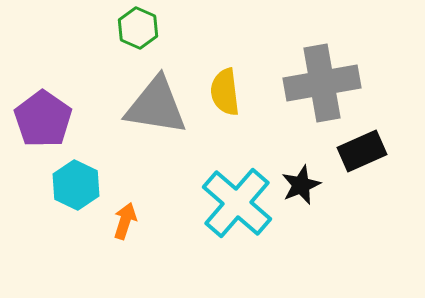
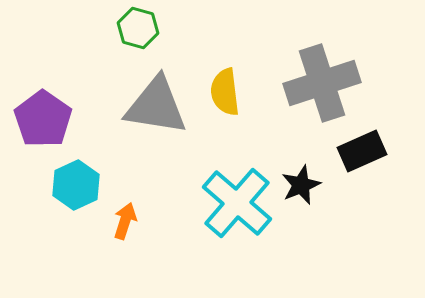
green hexagon: rotated 9 degrees counterclockwise
gray cross: rotated 8 degrees counterclockwise
cyan hexagon: rotated 9 degrees clockwise
